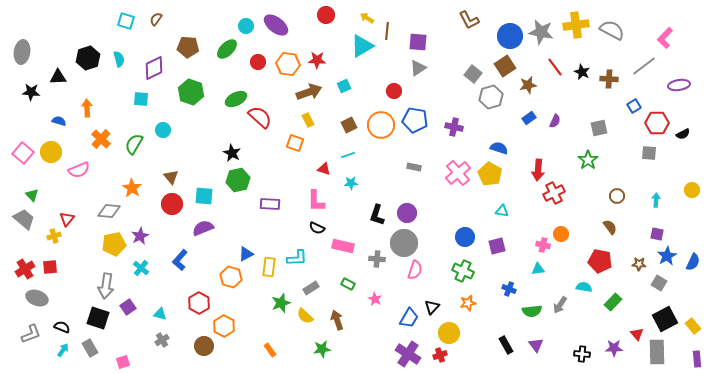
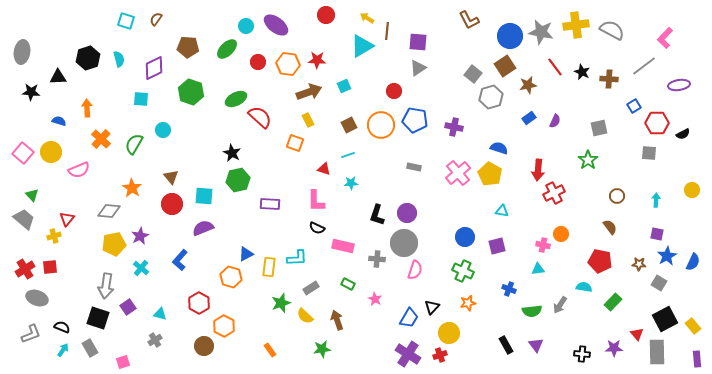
gray cross at (162, 340): moved 7 px left
